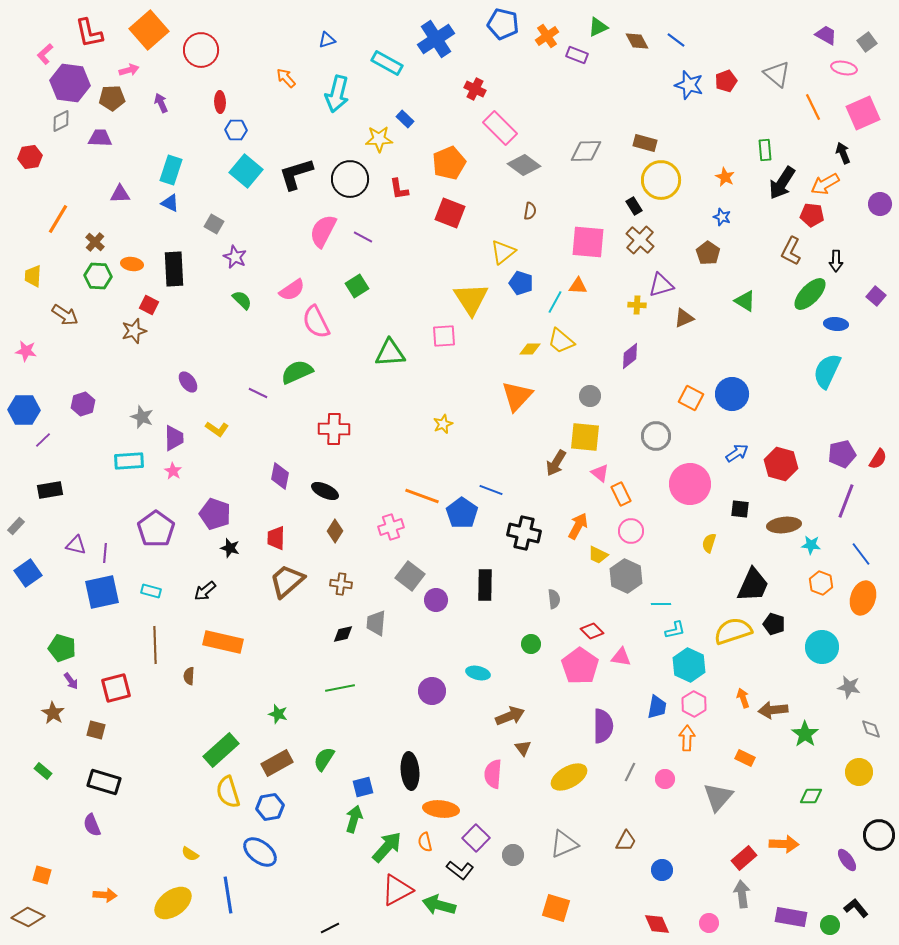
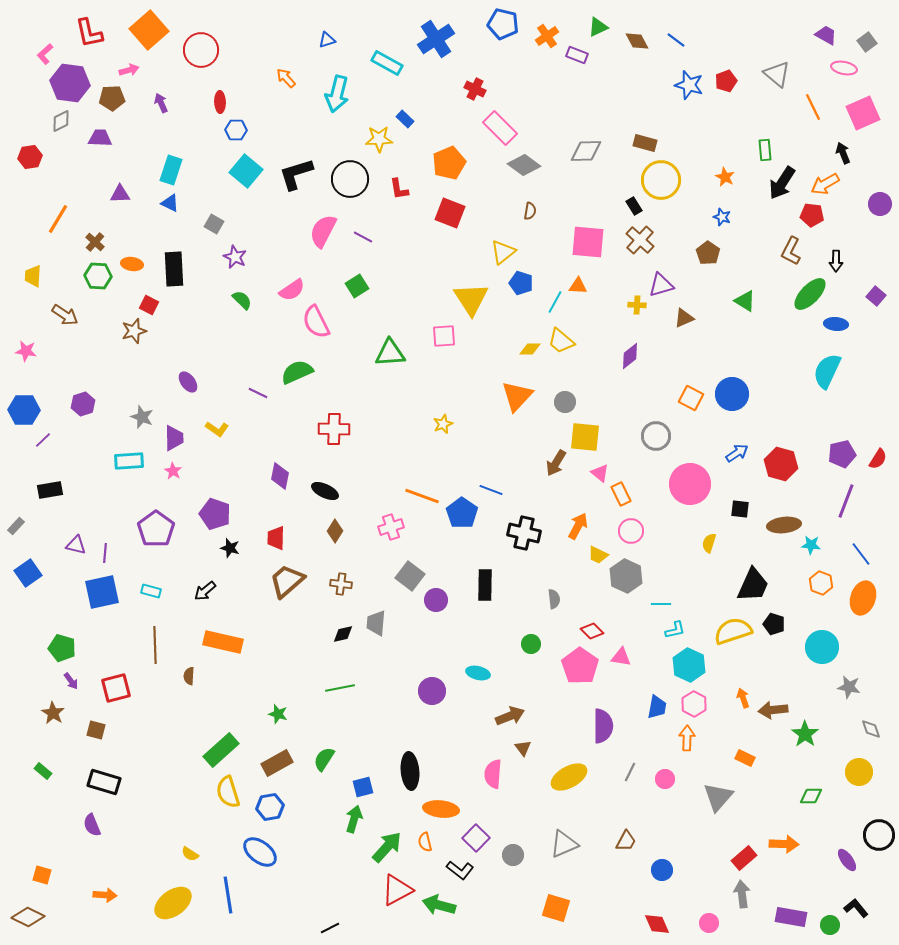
gray circle at (590, 396): moved 25 px left, 6 px down
